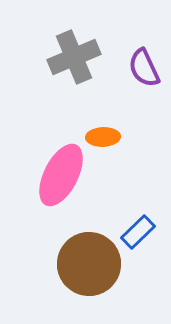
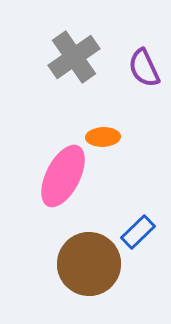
gray cross: rotated 12 degrees counterclockwise
pink ellipse: moved 2 px right, 1 px down
